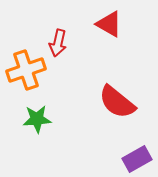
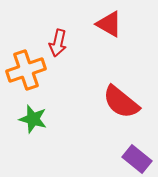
red semicircle: moved 4 px right
green star: moved 4 px left; rotated 20 degrees clockwise
purple rectangle: rotated 68 degrees clockwise
